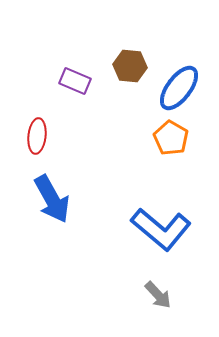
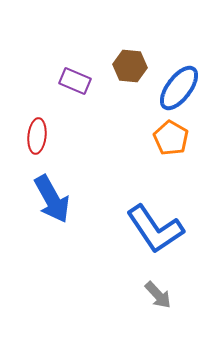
blue L-shape: moved 6 px left; rotated 16 degrees clockwise
